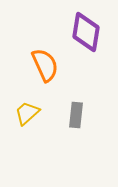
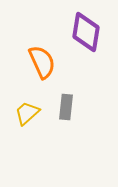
orange semicircle: moved 3 px left, 3 px up
gray rectangle: moved 10 px left, 8 px up
